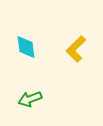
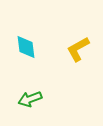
yellow L-shape: moved 2 px right; rotated 16 degrees clockwise
